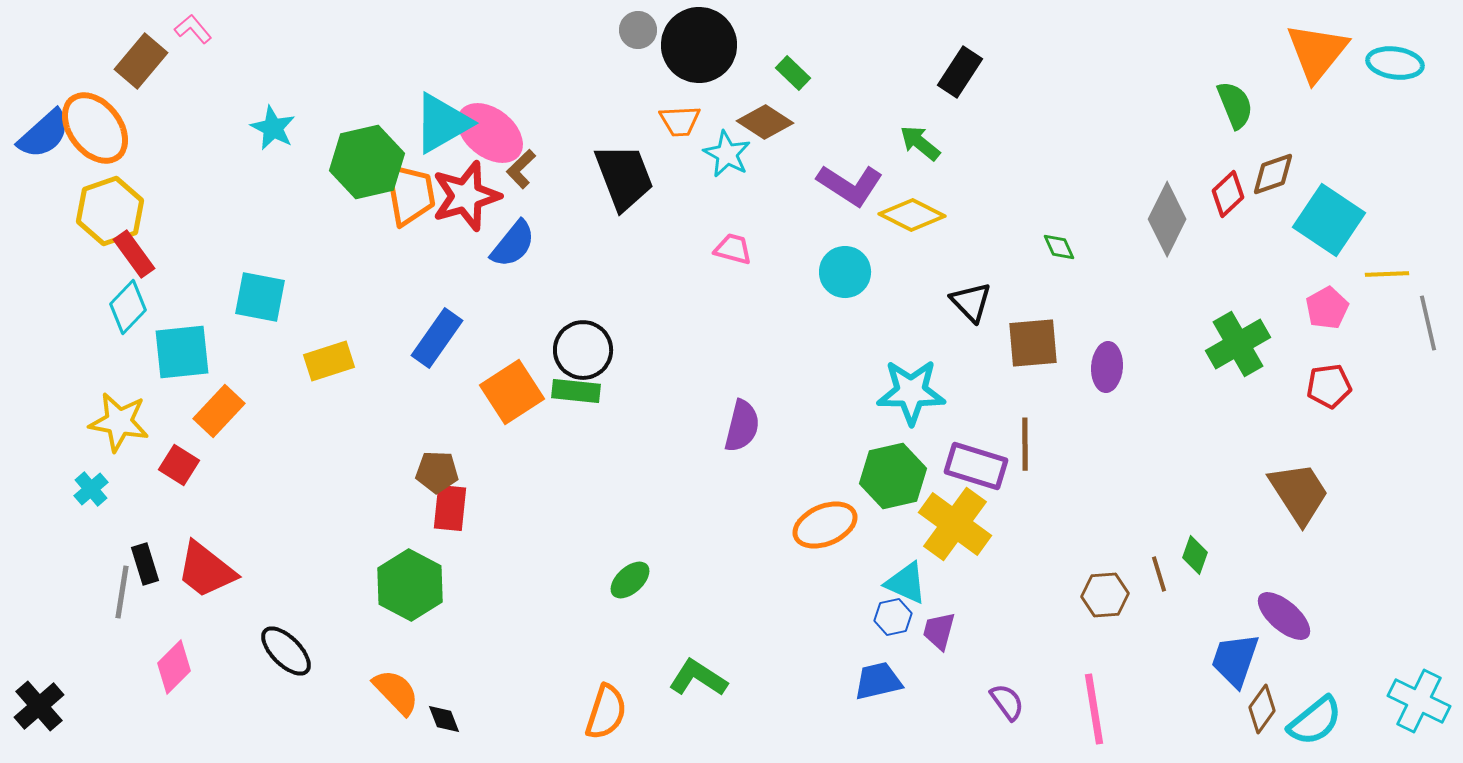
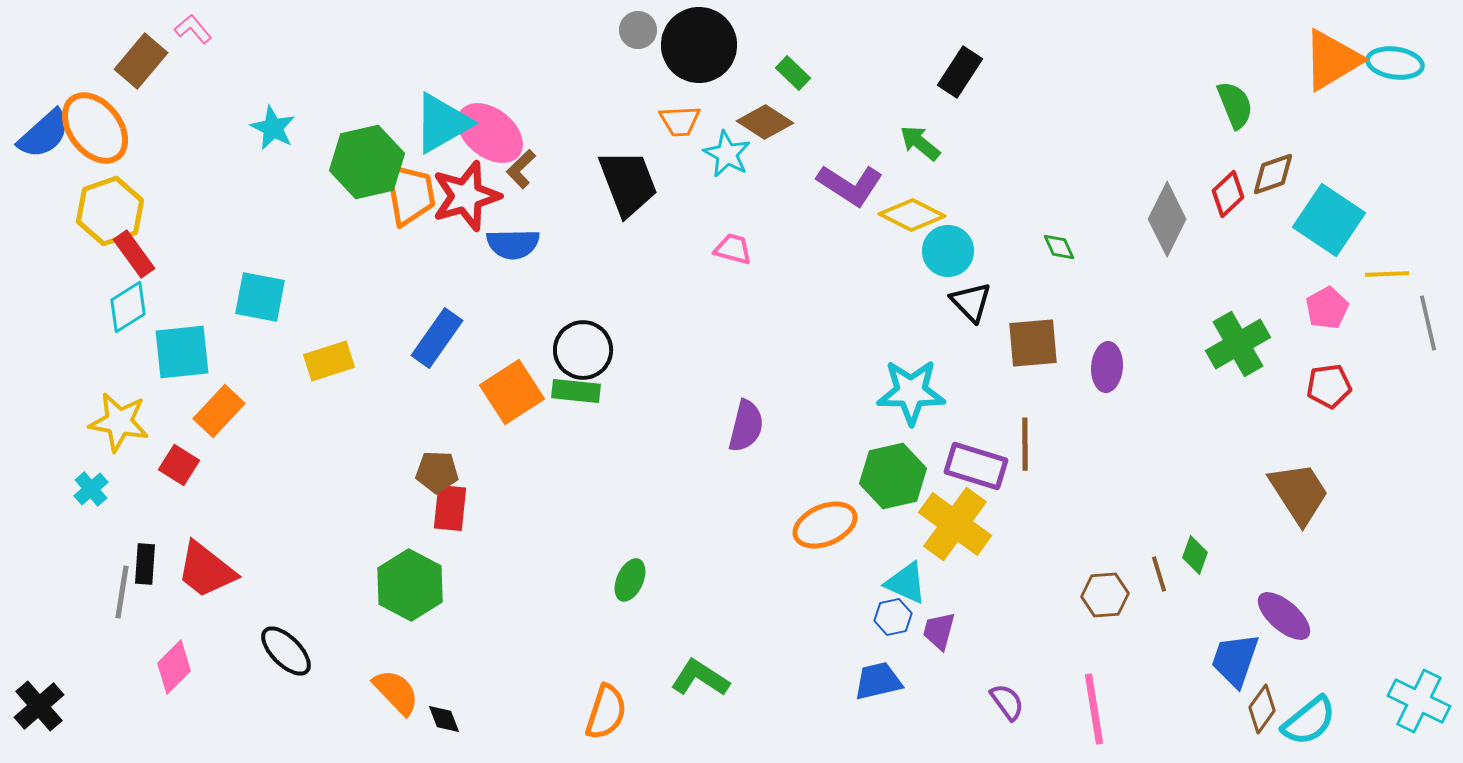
orange triangle at (1317, 52): moved 15 px right, 8 px down; rotated 20 degrees clockwise
black trapezoid at (624, 177): moved 4 px right, 6 px down
blue semicircle at (513, 244): rotated 50 degrees clockwise
cyan circle at (845, 272): moved 103 px right, 21 px up
cyan diamond at (128, 307): rotated 14 degrees clockwise
purple semicircle at (742, 426): moved 4 px right
black rectangle at (145, 564): rotated 21 degrees clockwise
green ellipse at (630, 580): rotated 24 degrees counterclockwise
green L-shape at (698, 678): moved 2 px right
cyan semicircle at (1315, 721): moved 6 px left
